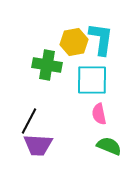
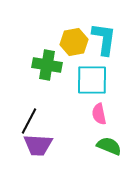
cyan L-shape: moved 3 px right
